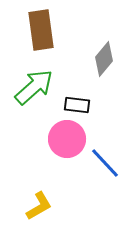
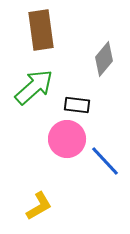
blue line: moved 2 px up
